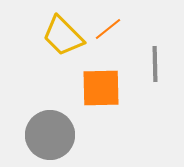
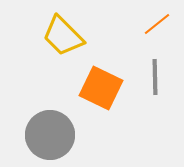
orange line: moved 49 px right, 5 px up
gray line: moved 13 px down
orange square: rotated 27 degrees clockwise
